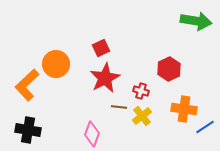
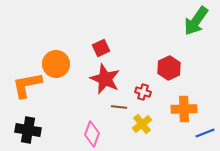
green arrow: rotated 116 degrees clockwise
red hexagon: moved 1 px up
red star: moved 1 px down; rotated 20 degrees counterclockwise
orange L-shape: rotated 32 degrees clockwise
red cross: moved 2 px right, 1 px down
orange cross: rotated 10 degrees counterclockwise
yellow cross: moved 8 px down
blue line: moved 6 px down; rotated 12 degrees clockwise
